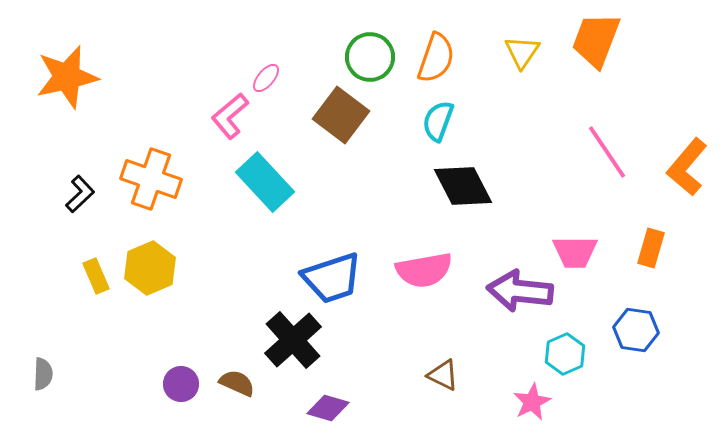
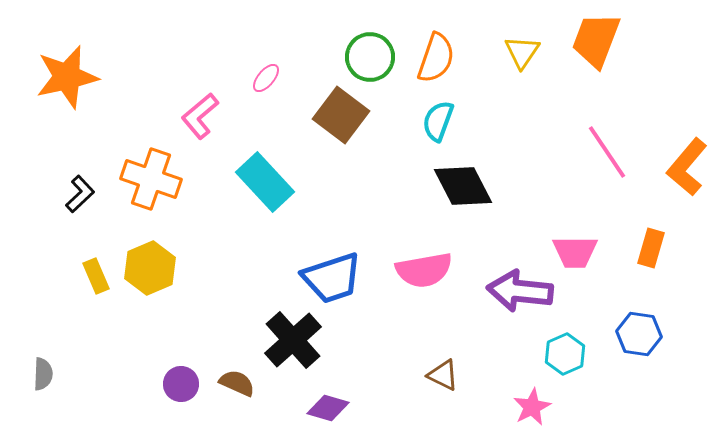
pink L-shape: moved 30 px left
blue hexagon: moved 3 px right, 4 px down
pink star: moved 5 px down
